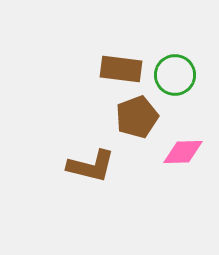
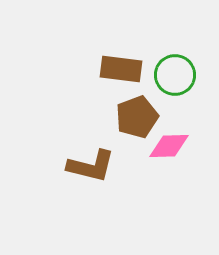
pink diamond: moved 14 px left, 6 px up
